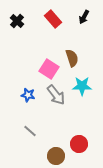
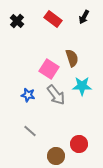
red rectangle: rotated 12 degrees counterclockwise
